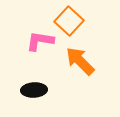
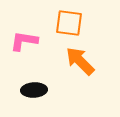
orange square: moved 2 px down; rotated 36 degrees counterclockwise
pink L-shape: moved 16 px left
